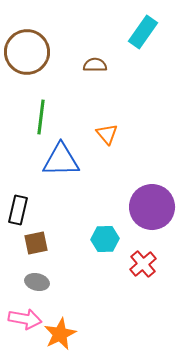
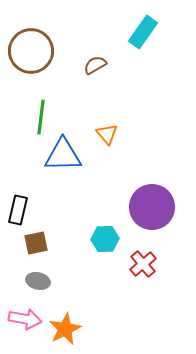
brown circle: moved 4 px right, 1 px up
brown semicircle: rotated 30 degrees counterclockwise
blue triangle: moved 2 px right, 5 px up
gray ellipse: moved 1 px right, 1 px up
orange star: moved 5 px right, 5 px up
